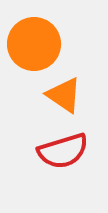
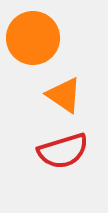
orange circle: moved 1 px left, 6 px up
